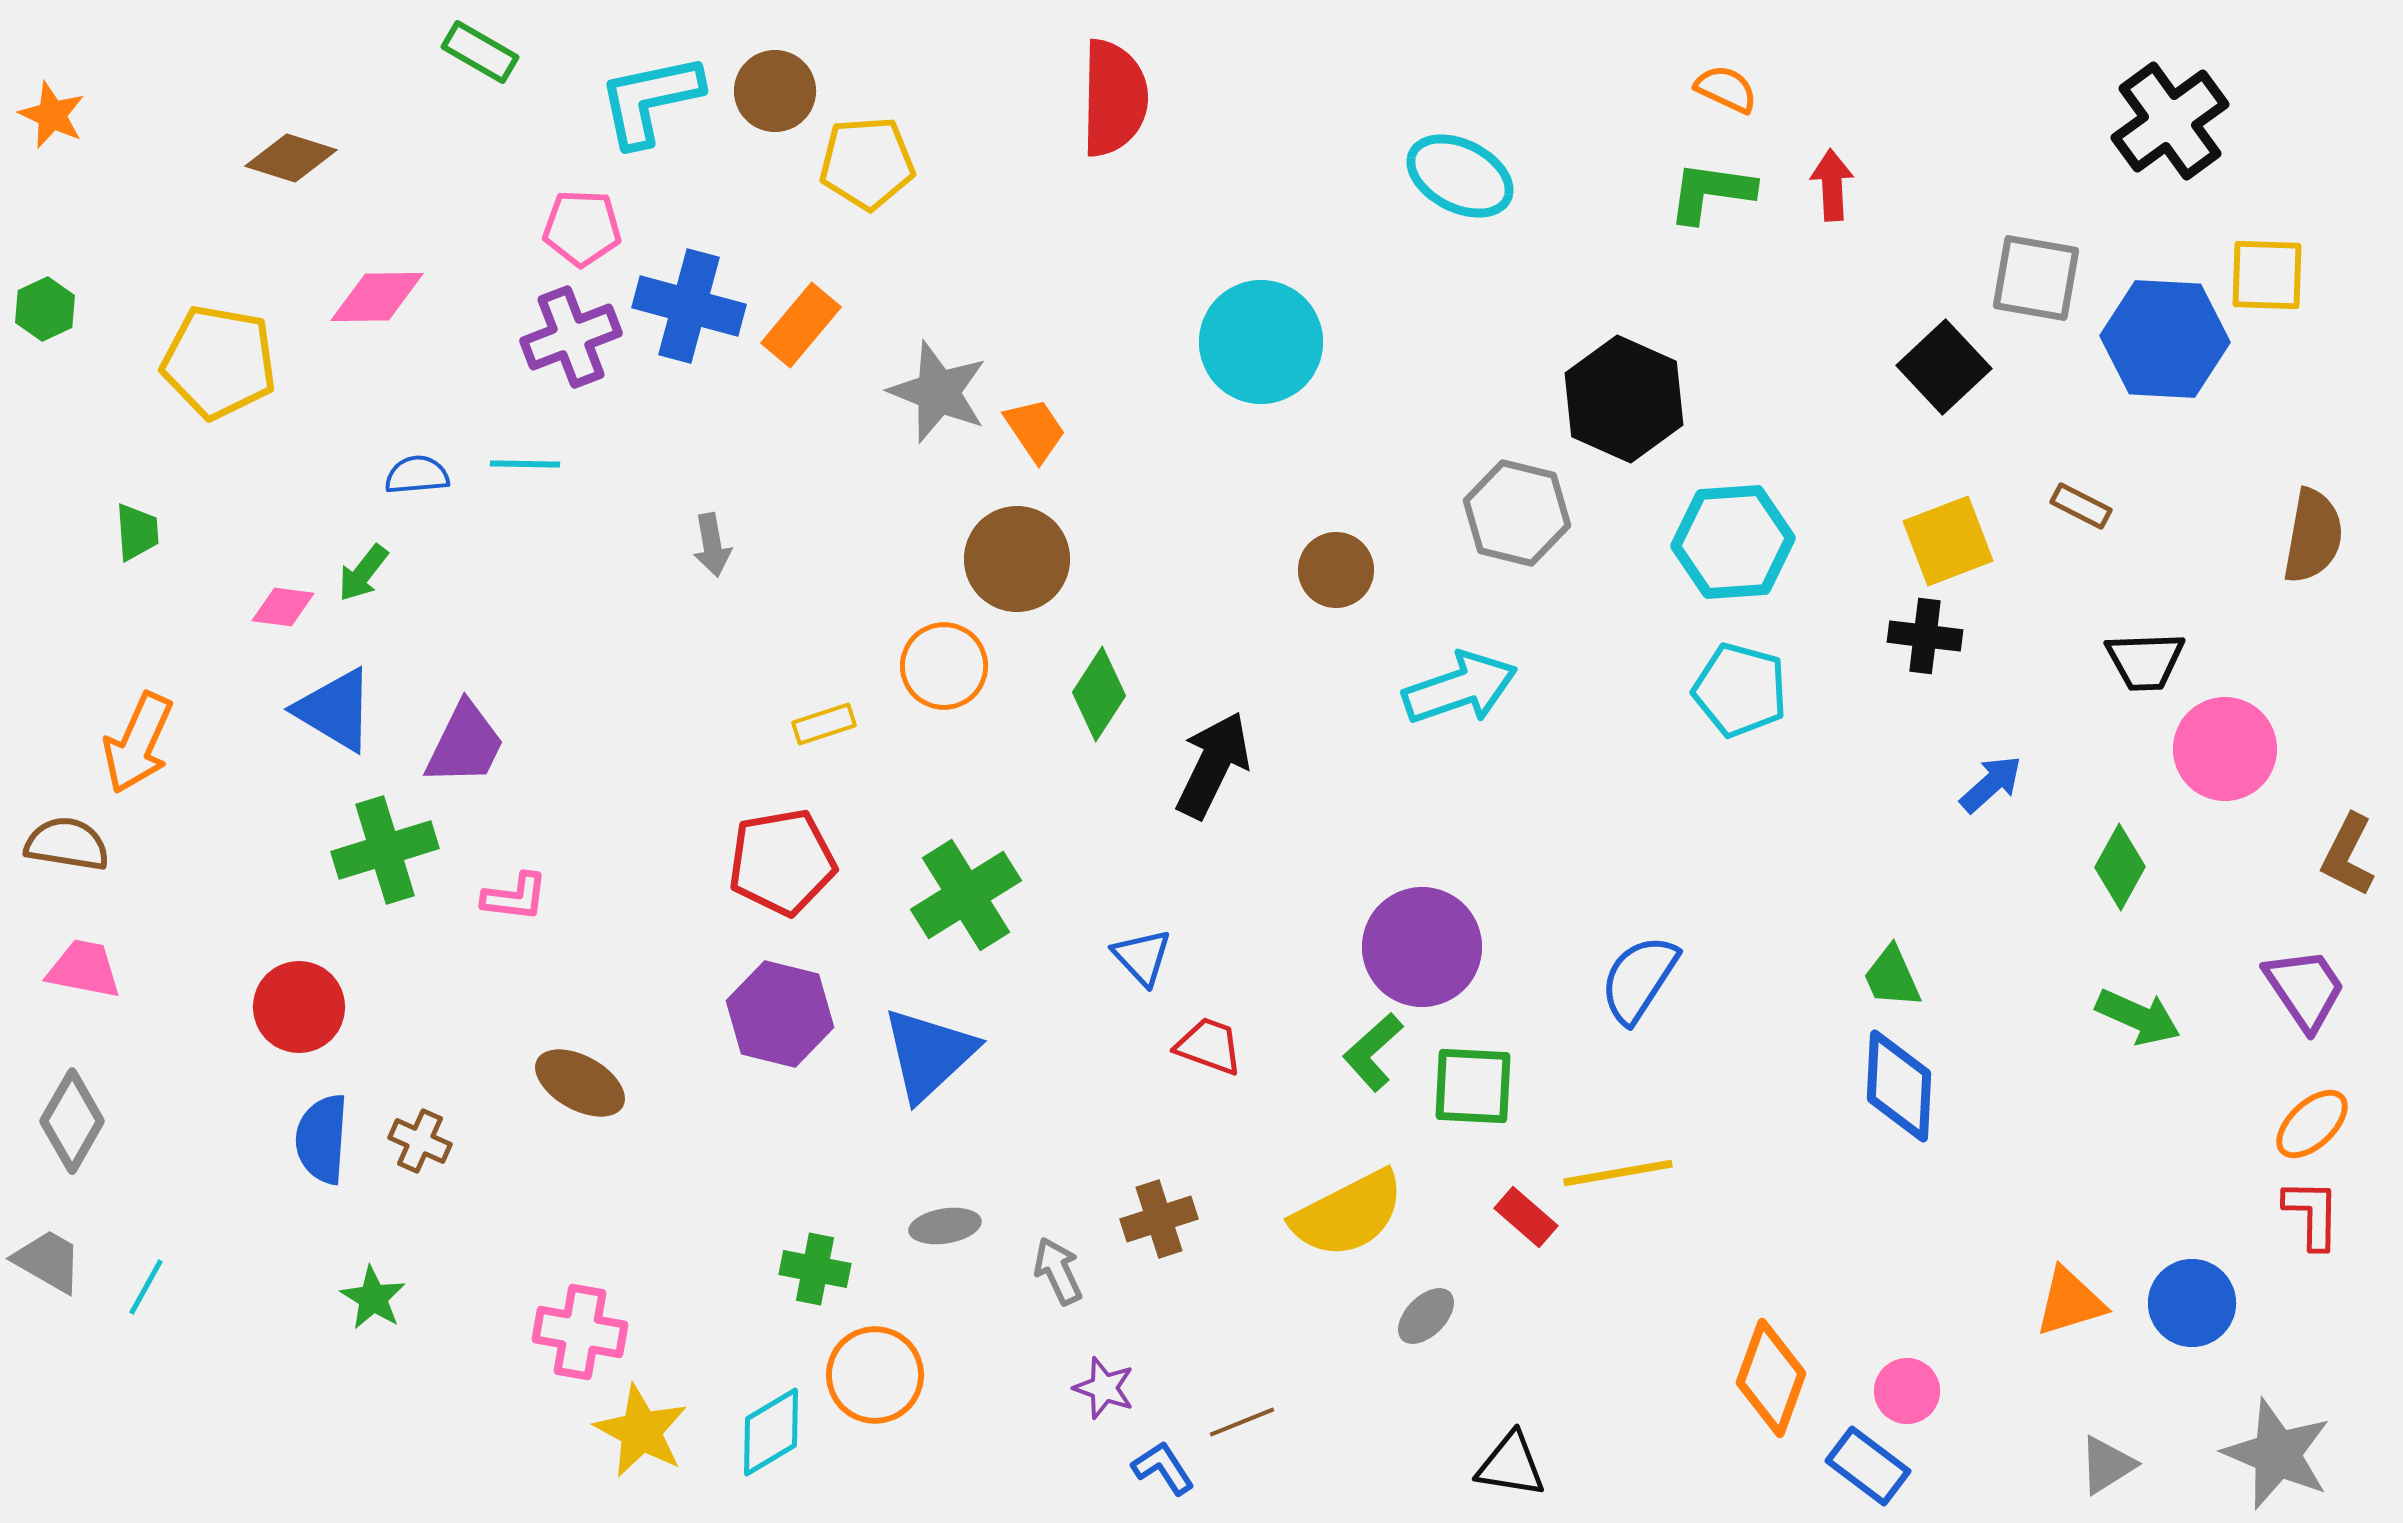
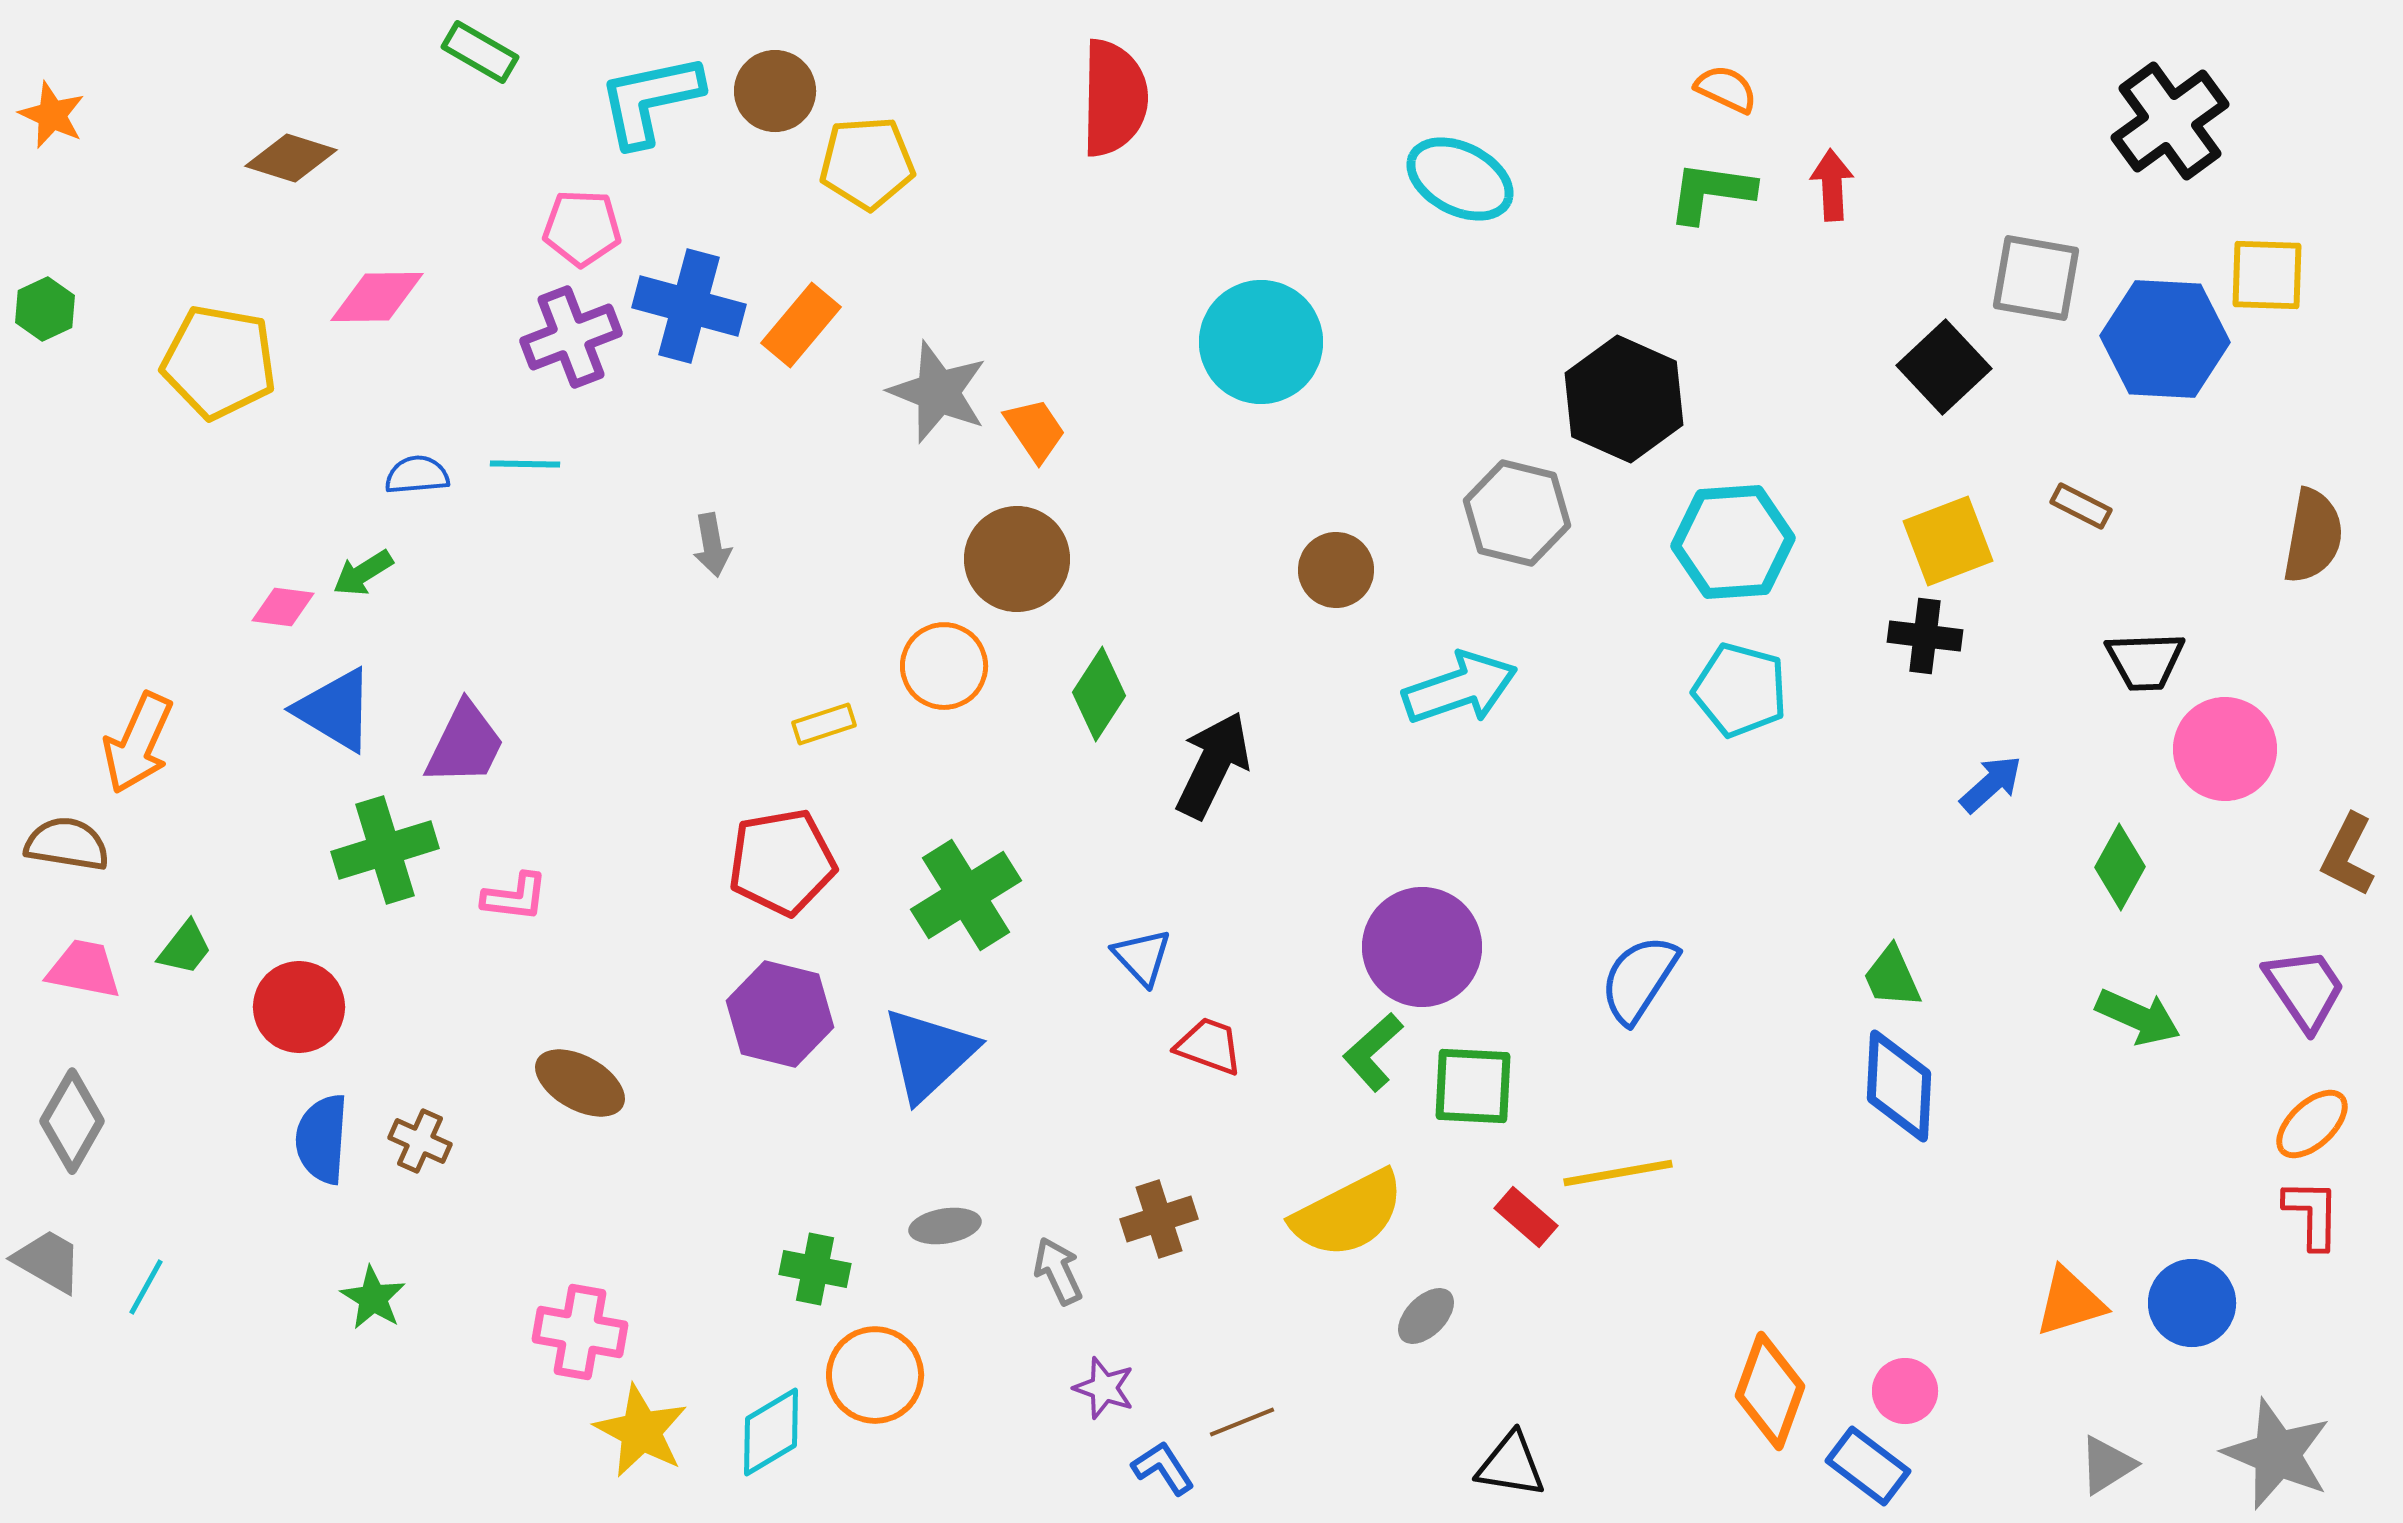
cyan ellipse at (1460, 176): moved 3 px down
green trapezoid at (137, 532): moved 48 px right, 416 px down; rotated 42 degrees clockwise
green arrow at (363, 573): rotated 20 degrees clockwise
orange diamond at (1771, 1378): moved 1 px left, 13 px down
pink circle at (1907, 1391): moved 2 px left
